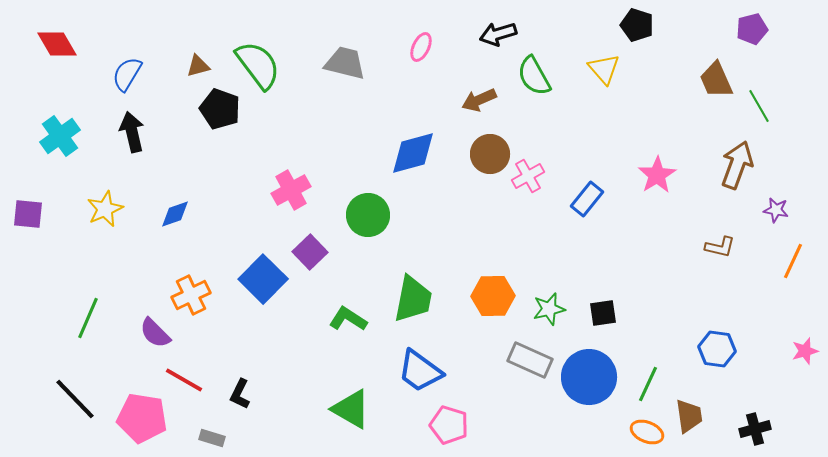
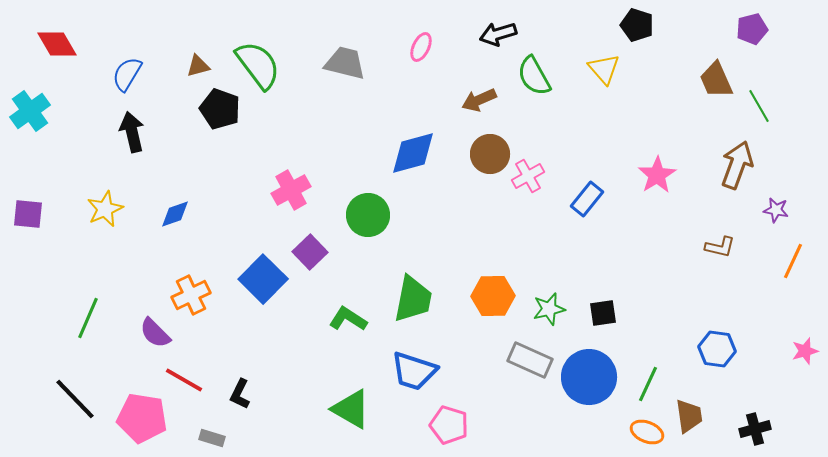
cyan cross at (60, 136): moved 30 px left, 25 px up
blue trapezoid at (420, 371): moved 6 px left; rotated 18 degrees counterclockwise
